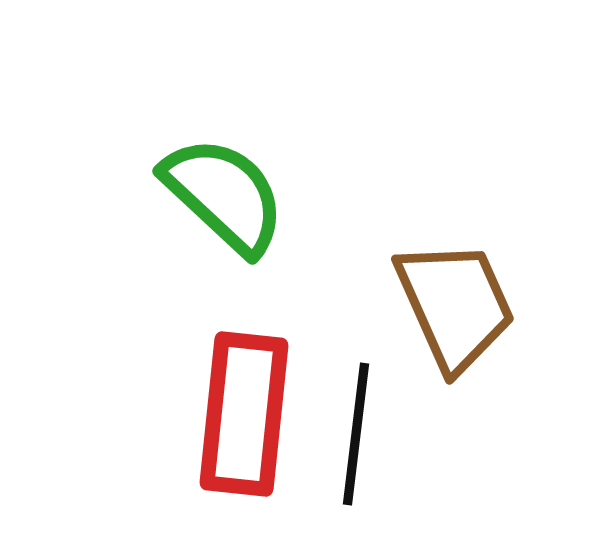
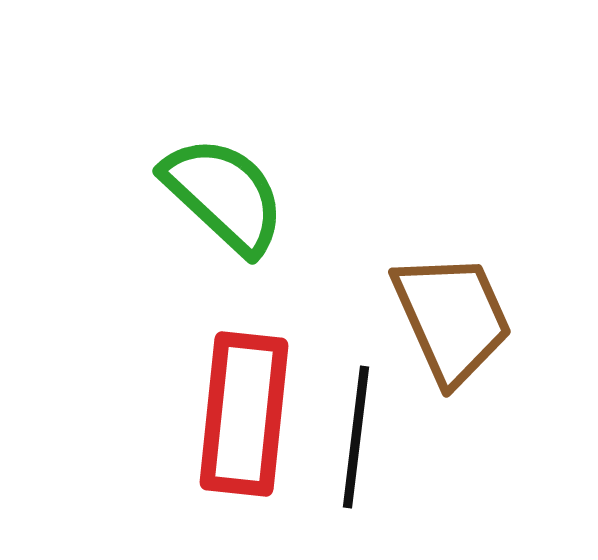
brown trapezoid: moved 3 px left, 13 px down
black line: moved 3 px down
